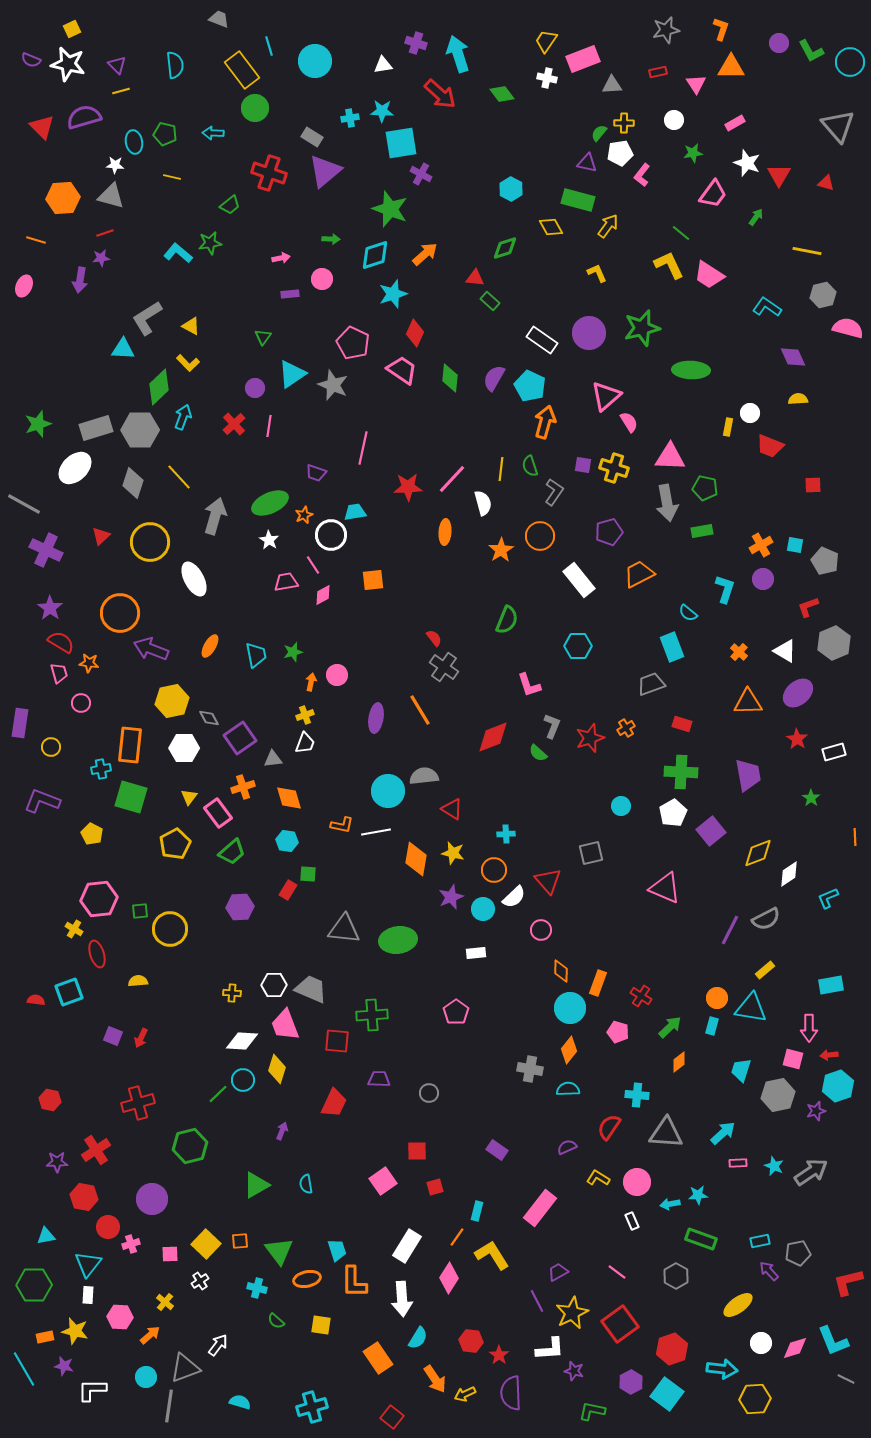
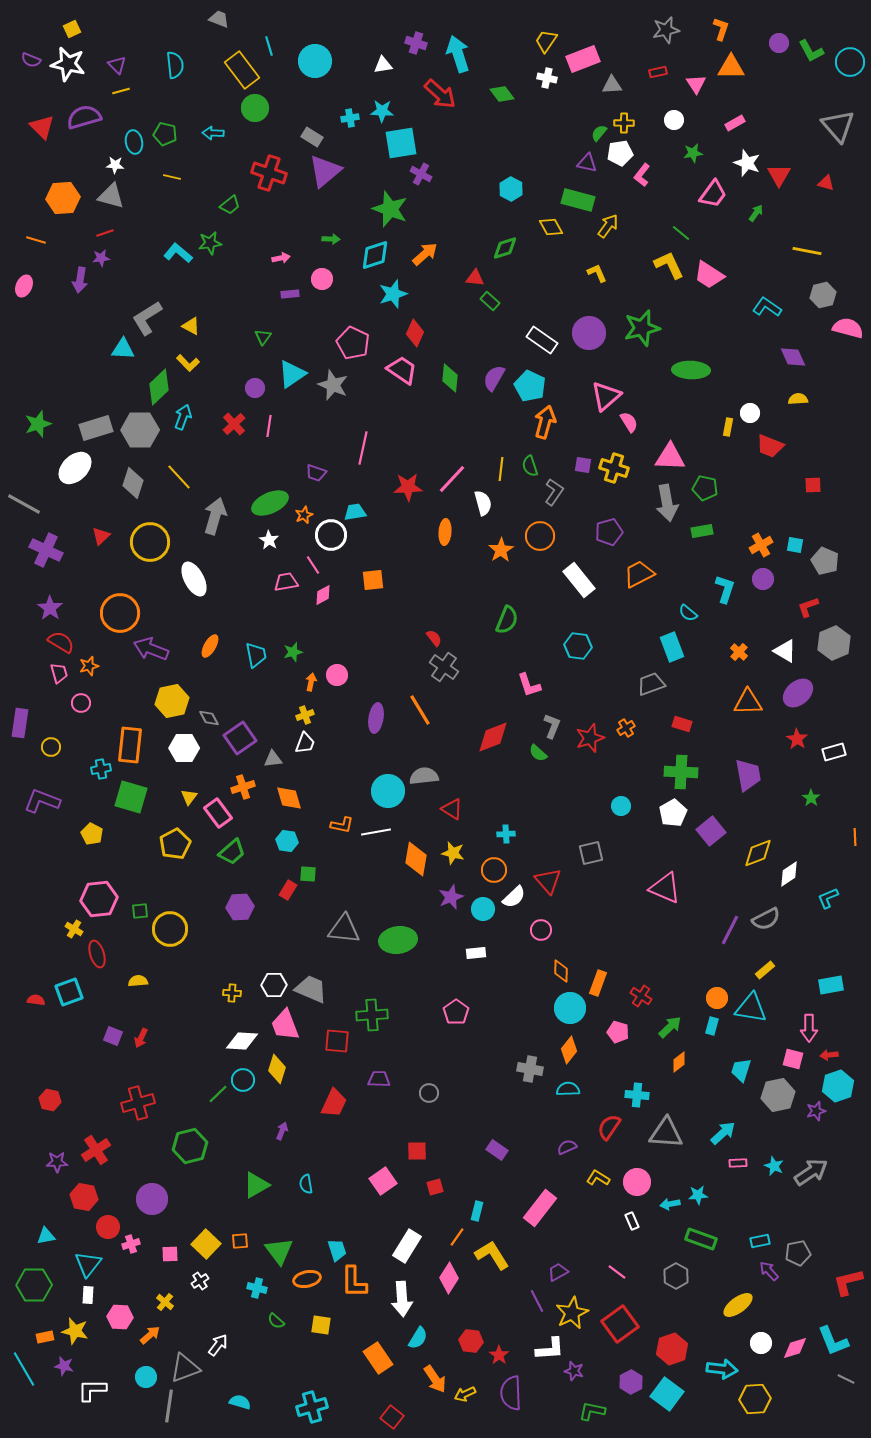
green arrow at (756, 217): moved 4 px up
cyan hexagon at (578, 646): rotated 8 degrees clockwise
orange star at (89, 663): moved 3 px down; rotated 24 degrees counterclockwise
